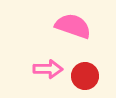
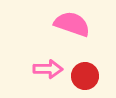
pink semicircle: moved 1 px left, 2 px up
